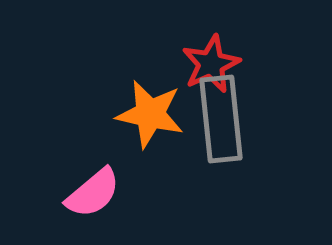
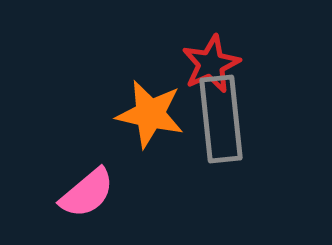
pink semicircle: moved 6 px left
